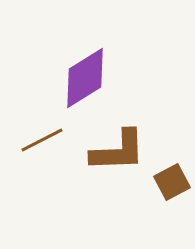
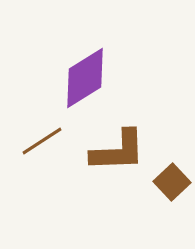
brown line: moved 1 px down; rotated 6 degrees counterclockwise
brown square: rotated 15 degrees counterclockwise
